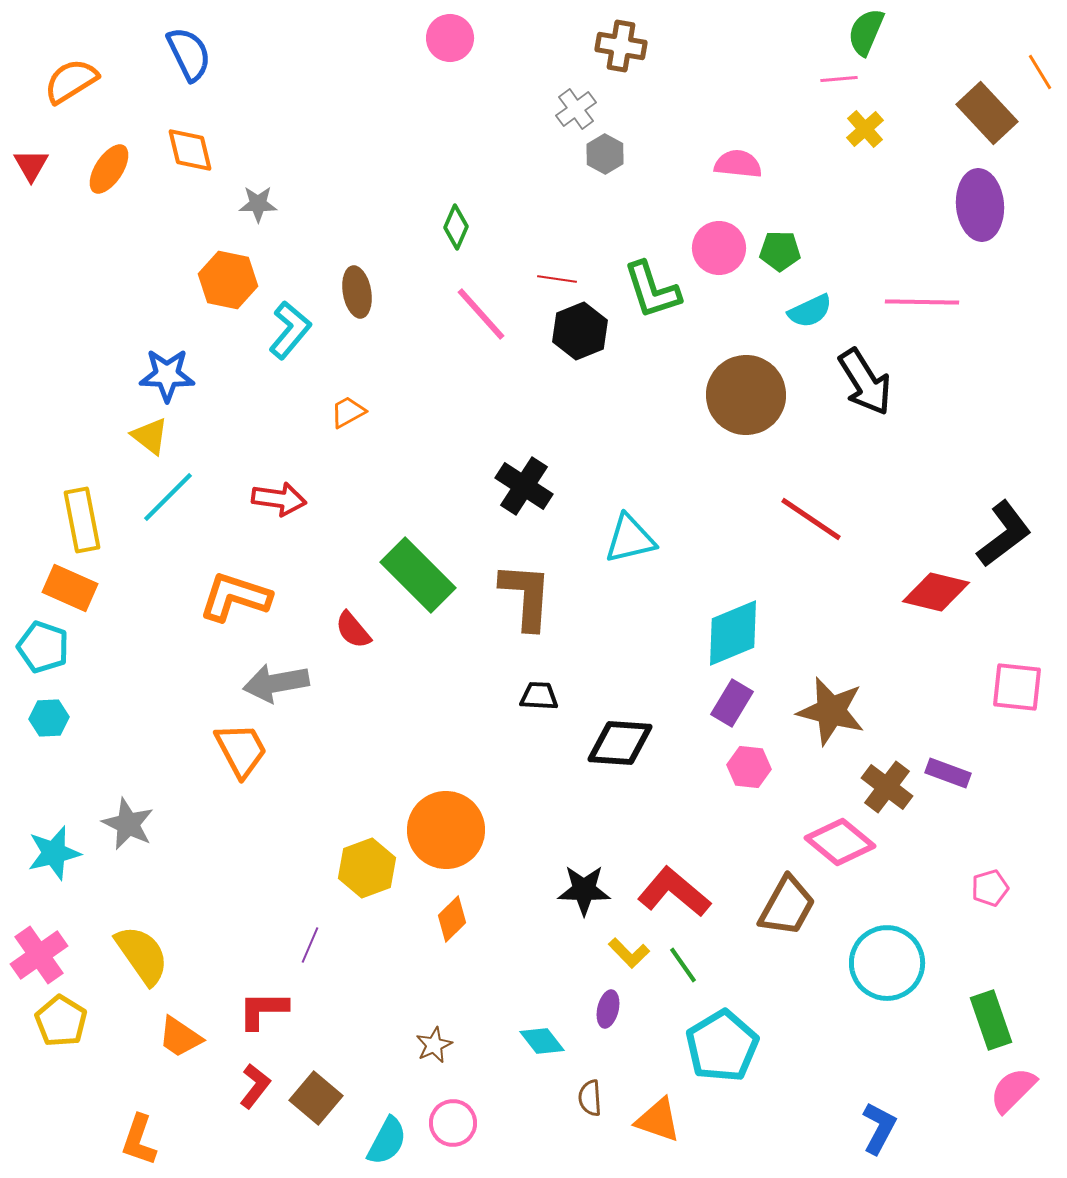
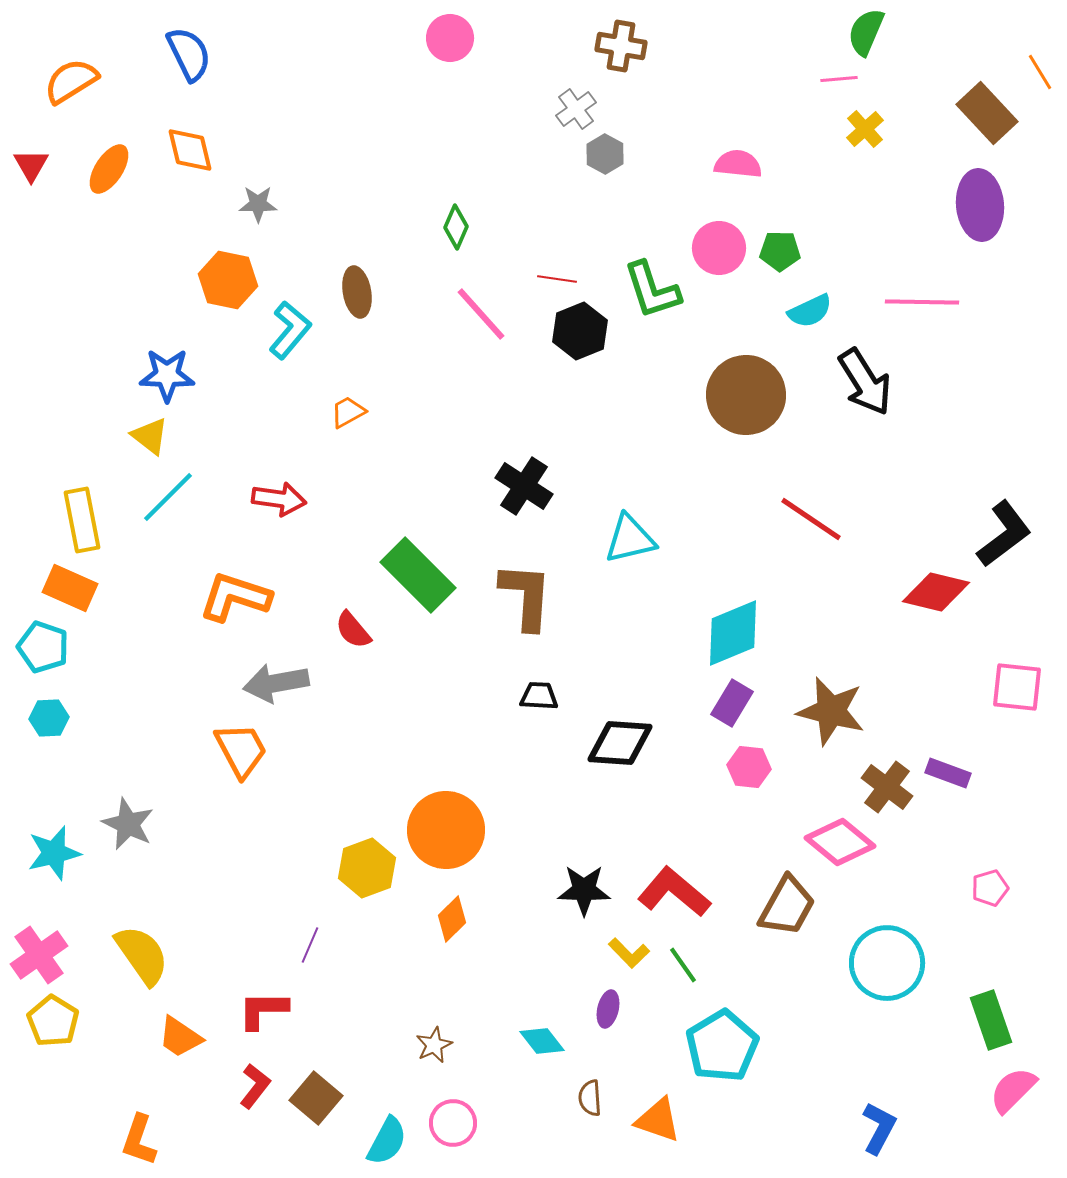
yellow pentagon at (61, 1021): moved 8 px left
